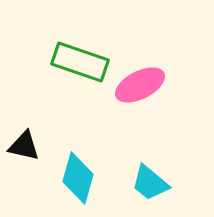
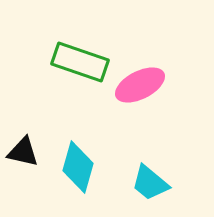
black triangle: moved 1 px left, 6 px down
cyan diamond: moved 11 px up
